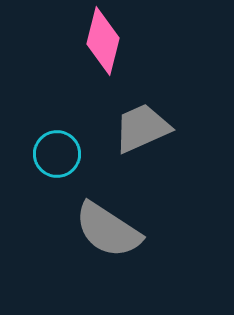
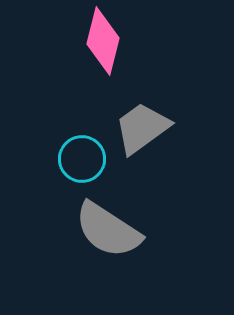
gray trapezoid: rotated 12 degrees counterclockwise
cyan circle: moved 25 px right, 5 px down
